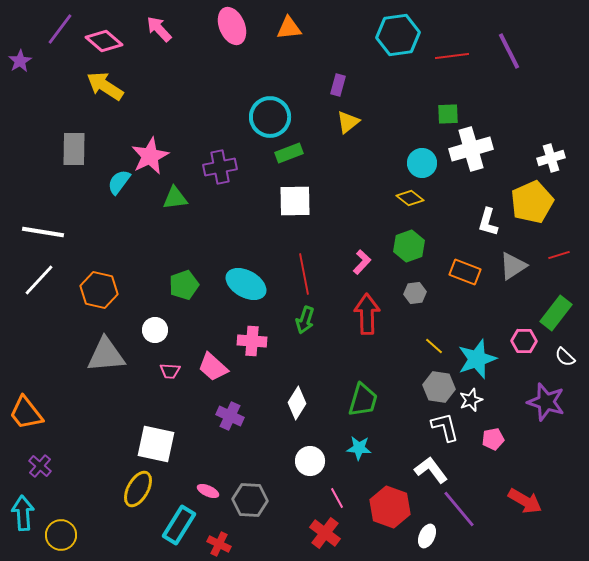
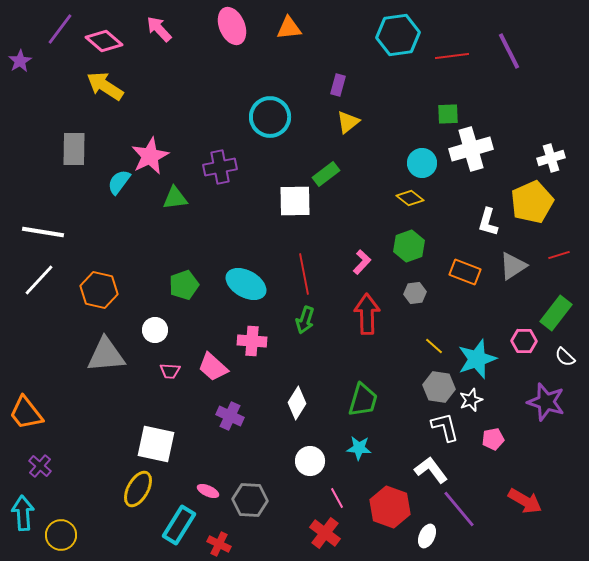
green rectangle at (289, 153): moved 37 px right, 21 px down; rotated 16 degrees counterclockwise
